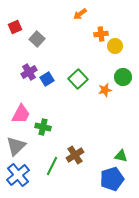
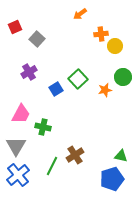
blue square: moved 9 px right, 10 px down
gray triangle: rotated 15 degrees counterclockwise
